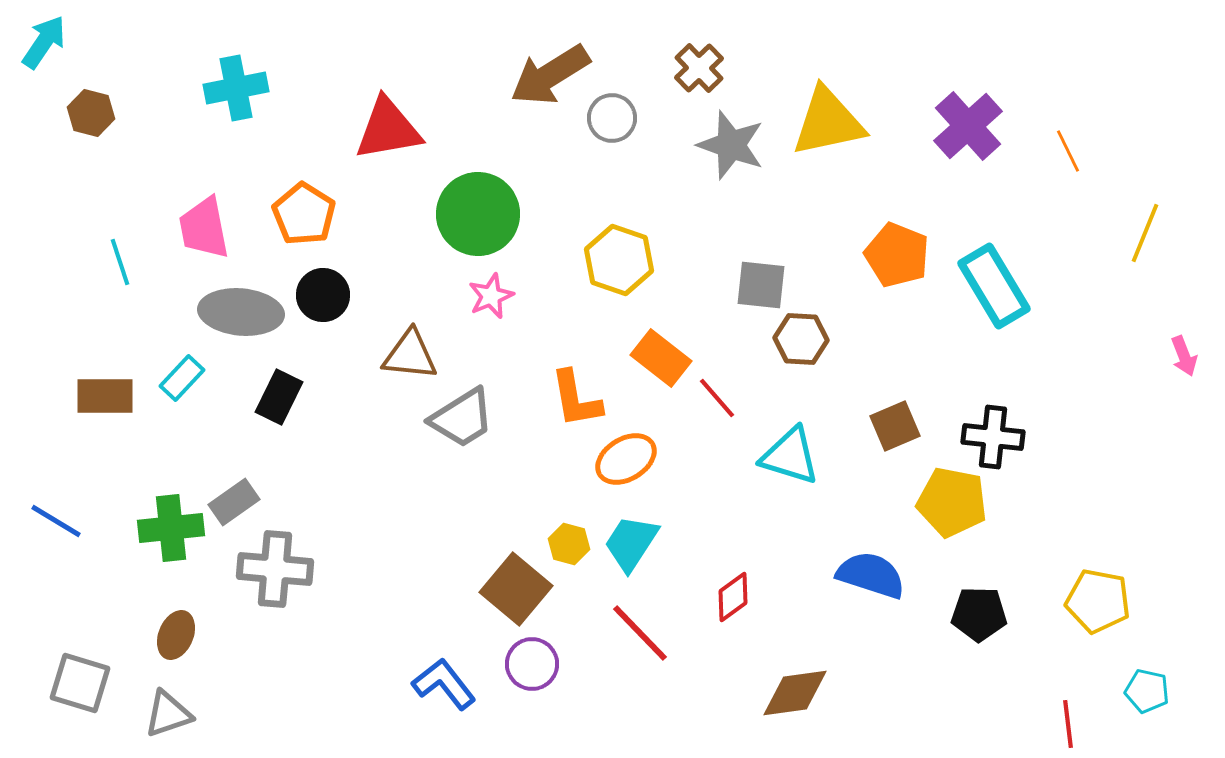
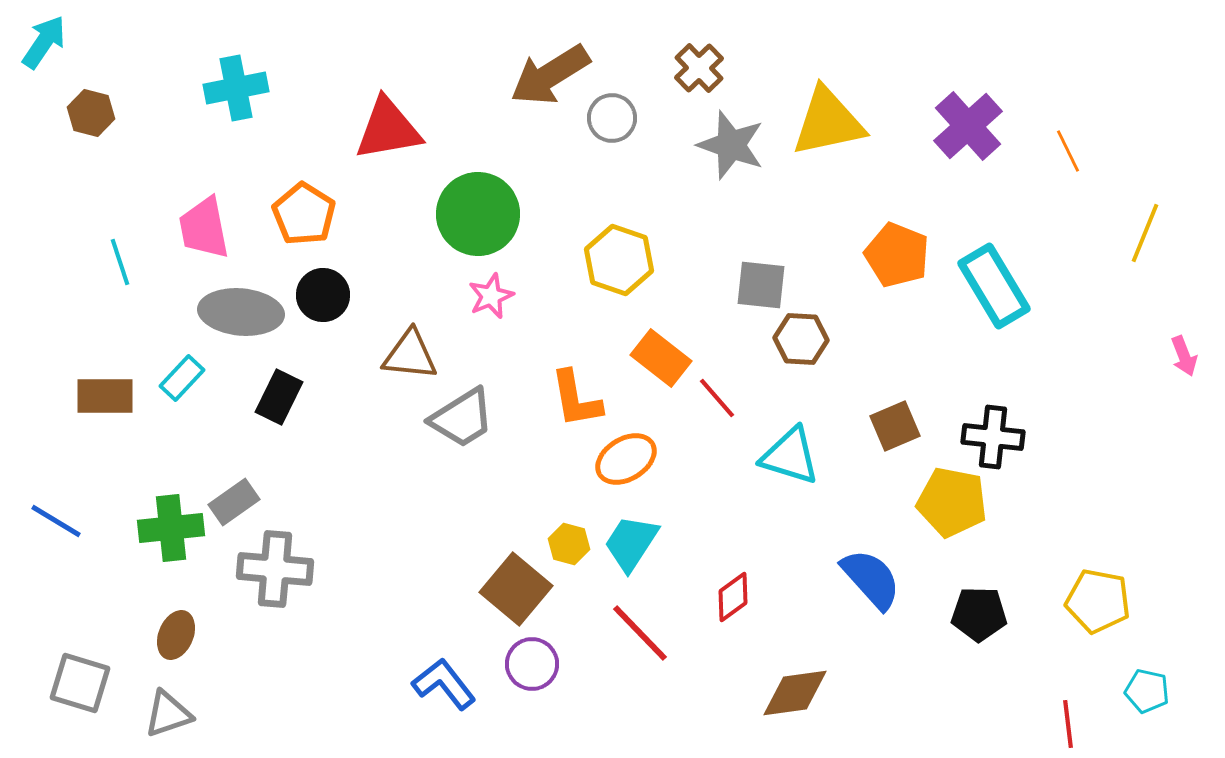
blue semicircle at (871, 575): moved 4 px down; rotated 30 degrees clockwise
